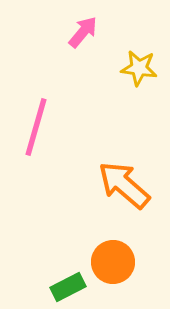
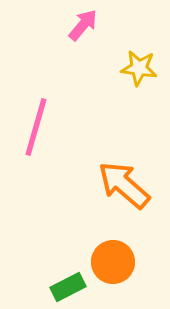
pink arrow: moved 7 px up
